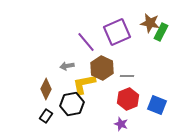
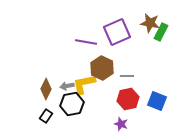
purple line: rotated 40 degrees counterclockwise
gray arrow: moved 20 px down
red hexagon: rotated 10 degrees clockwise
blue square: moved 4 px up
